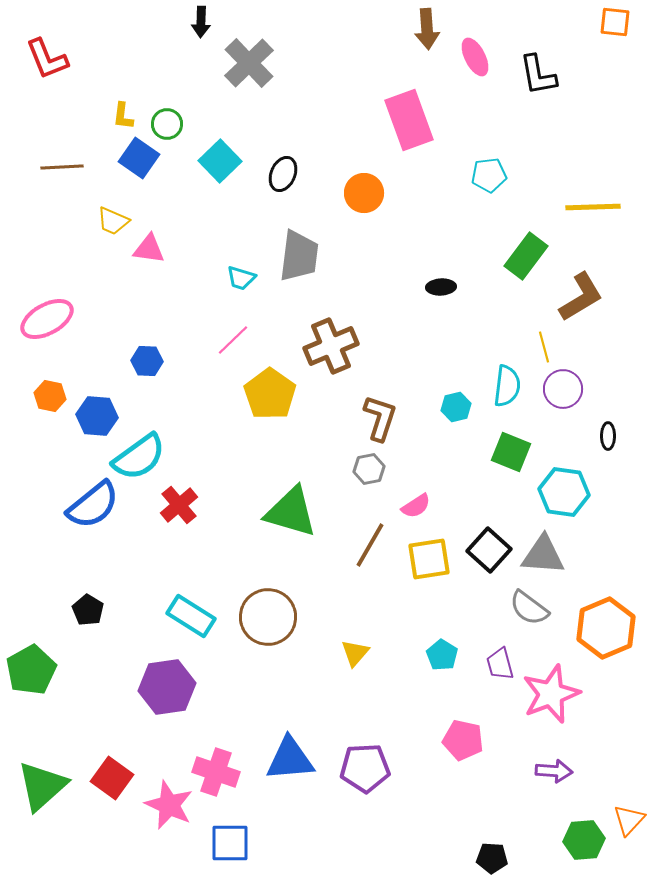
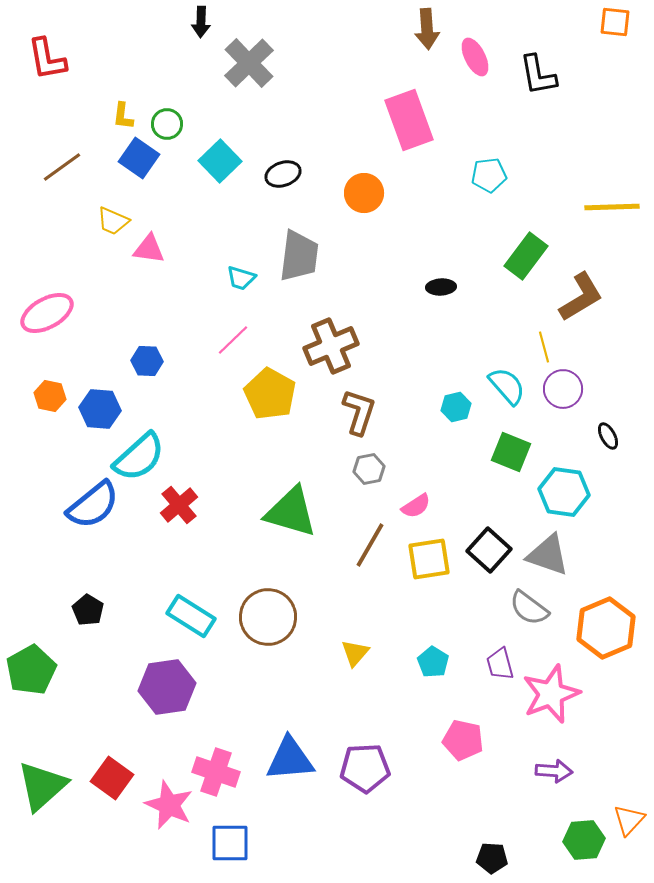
red L-shape at (47, 59): rotated 12 degrees clockwise
brown line at (62, 167): rotated 33 degrees counterclockwise
black ellipse at (283, 174): rotated 48 degrees clockwise
yellow line at (593, 207): moved 19 px right
pink ellipse at (47, 319): moved 6 px up
cyan semicircle at (507, 386): rotated 48 degrees counterclockwise
yellow pentagon at (270, 394): rotated 6 degrees counterclockwise
blue hexagon at (97, 416): moved 3 px right, 7 px up
brown L-shape at (380, 418): moved 21 px left, 6 px up
black ellipse at (608, 436): rotated 28 degrees counterclockwise
cyan semicircle at (139, 457): rotated 6 degrees counterclockwise
gray triangle at (543, 555): moved 5 px right; rotated 15 degrees clockwise
cyan pentagon at (442, 655): moved 9 px left, 7 px down
